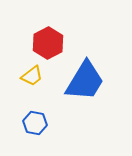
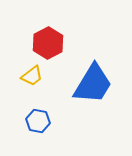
blue trapezoid: moved 8 px right, 3 px down
blue hexagon: moved 3 px right, 2 px up
